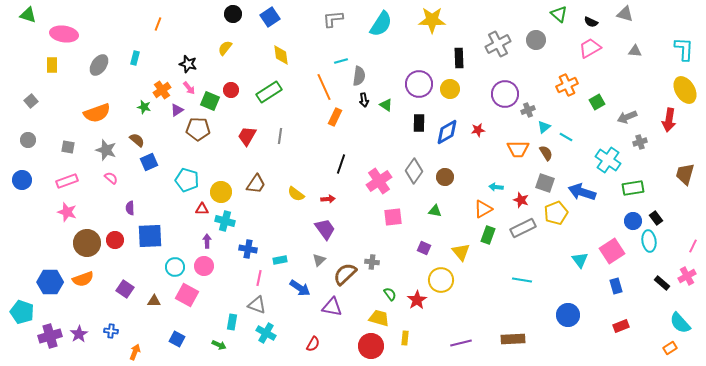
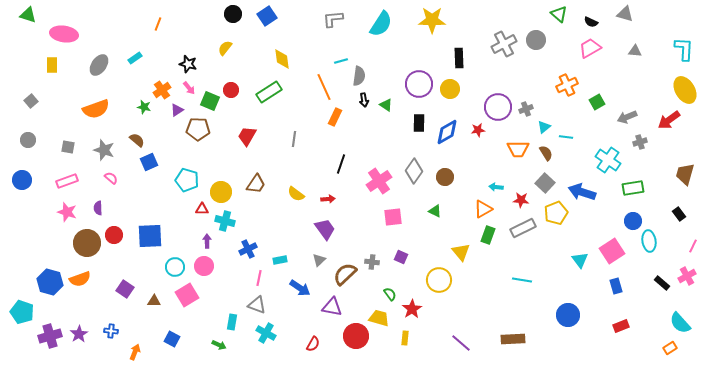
blue square at (270, 17): moved 3 px left, 1 px up
gray cross at (498, 44): moved 6 px right
yellow diamond at (281, 55): moved 1 px right, 4 px down
cyan rectangle at (135, 58): rotated 40 degrees clockwise
purple circle at (505, 94): moved 7 px left, 13 px down
gray cross at (528, 110): moved 2 px left, 1 px up
orange semicircle at (97, 113): moved 1 px left, 4 px up
red arrow at (669, 120): rotated 45 degrees clockwise
gray line at (280, 136): moved 14 px right, 3 px down
cyan line at (566, 137): rotated 24 degrees counterclockwise
gray star at (106, 150): moved 2 px left
gray square at (545, 183): rotated 24 degrees clockwise
red star at (521, 200): rotated 14 degrees counterclockwise
purple semicircle at (130, 208): moved 32 px left
green triangle at (435, 211): rotated 16 degrees clockwise
black rectangle at (656, 218): moved 23 px right, 4 px up
red circle at (115, 240): moved 1 px left, 5 px up
purple square at (424, 248): moved 23 px left, 9 px down
blue cross at (248, 249): rotated 36 degrees counterclockwise
orange semicircle at (83, 279): moved 3 px left
yellow circle at (441, 280): moved 2 px left
blue hexagon at (50, 282): rotated 15 degrees clockwise
pink square at (187, 295): rotated 30 degrees clockwise
red star at (417, 300): moved 5 px left, 9 px down
blue square at (177, 339): moved 5 px left
purple line at (461, 343): rotated 55 degrees clockwise
red circle at (371, 346): moved 15 px left, 10 px up
